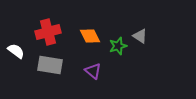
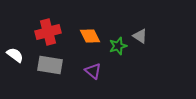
white semicircle: moved 1 px left, 4 px down
